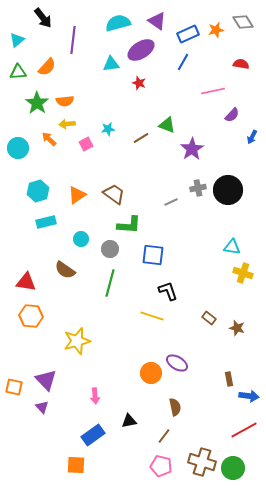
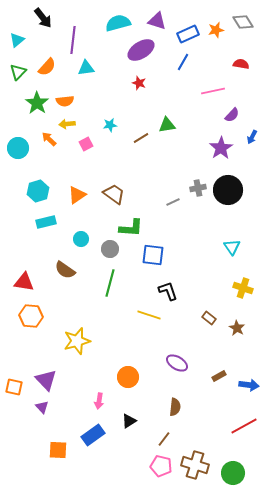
purple triangle at (157, 21): rotated 18 degrees counterclockwise
cyan triangle at (111, 64): moved 25 px left, 4 px down
green triangle at (18, 72): rotated 42 degrees counterclockwise
green triangle at (167, 125): rotated 30 degrees counterclockwise
cyan star at (108, 129): moved 2 px right, 4 px up
purple star at (192, 149): moved 29 px right, 1 px up
gray line at (171, 202): moved 2 px right
green L-shape at (129, 225): moved 2 px right, 3 px down
cyan triangle at (232, 247): rotated 48 degrees clockwise
yellow cross at (243, 273): moved 15 px down
red triangle at (26, 282): moved 2 px left
yellow line at (152, 316): moved 3 px left, 1 px up
brown star at (237, 328): rotated 14 degrees clockwise
orange circle at (151, 373): moved 23 px left, 4 px down
brown rectangle at (229, 379): moved 10 px left, 3 px up; rotated 72 degrees clockwise
pink arrow at (95, 396): moved 4 px right, 5 px down; rotated 14 degrees clockwise
blue arrow at (249, 396): moved 11 px up
brown semicircle at (175, 407): rotated 18 degrees clockwise
black triangle at (129, 421): rotated 21 degrees counterclockwise
red line at (244, 430): moved 4 px up
brown line at (164, 436): moved 3 px down
brown cross at (202, 462): moved 7 px left, 3 px down
orange square at (76, 465): moved 18 px left, 15 px up
green circle at (233, 468): moved 5 px down
